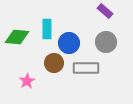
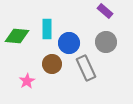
green diamond: moved 1 px up
brown circle: moved 2 px left, 1 px down
gray rectangle: rotated 65 degrees clockwise
